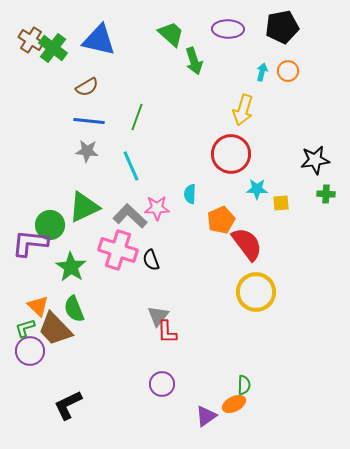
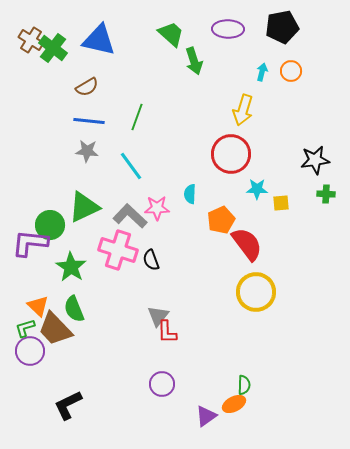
orange circle at (288, 71): moved 3 px right
cyan line at (131, 166): rotated 12 degrees counterclockwise
